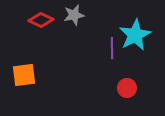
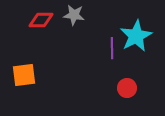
gray star: rotated 20 degrees clockwise
red diamond: rotated 25 degrees counterclockwise
cyan star: moved 1 px right, 1 px down
